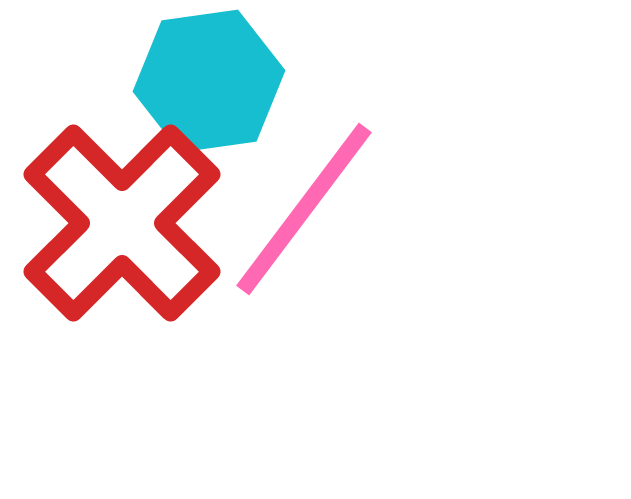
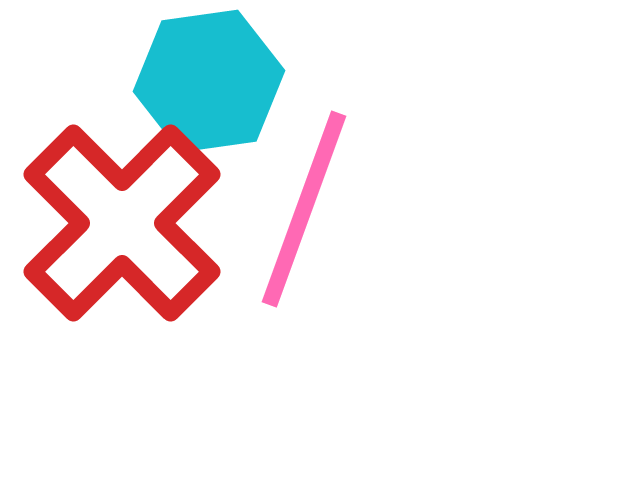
pink line: rotated 17 degrees counterclockwise
